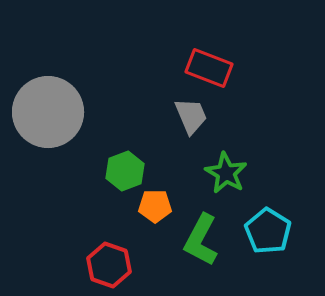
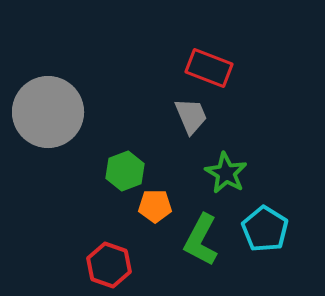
cyan pentagon: moved 3 px left, 2 px up
